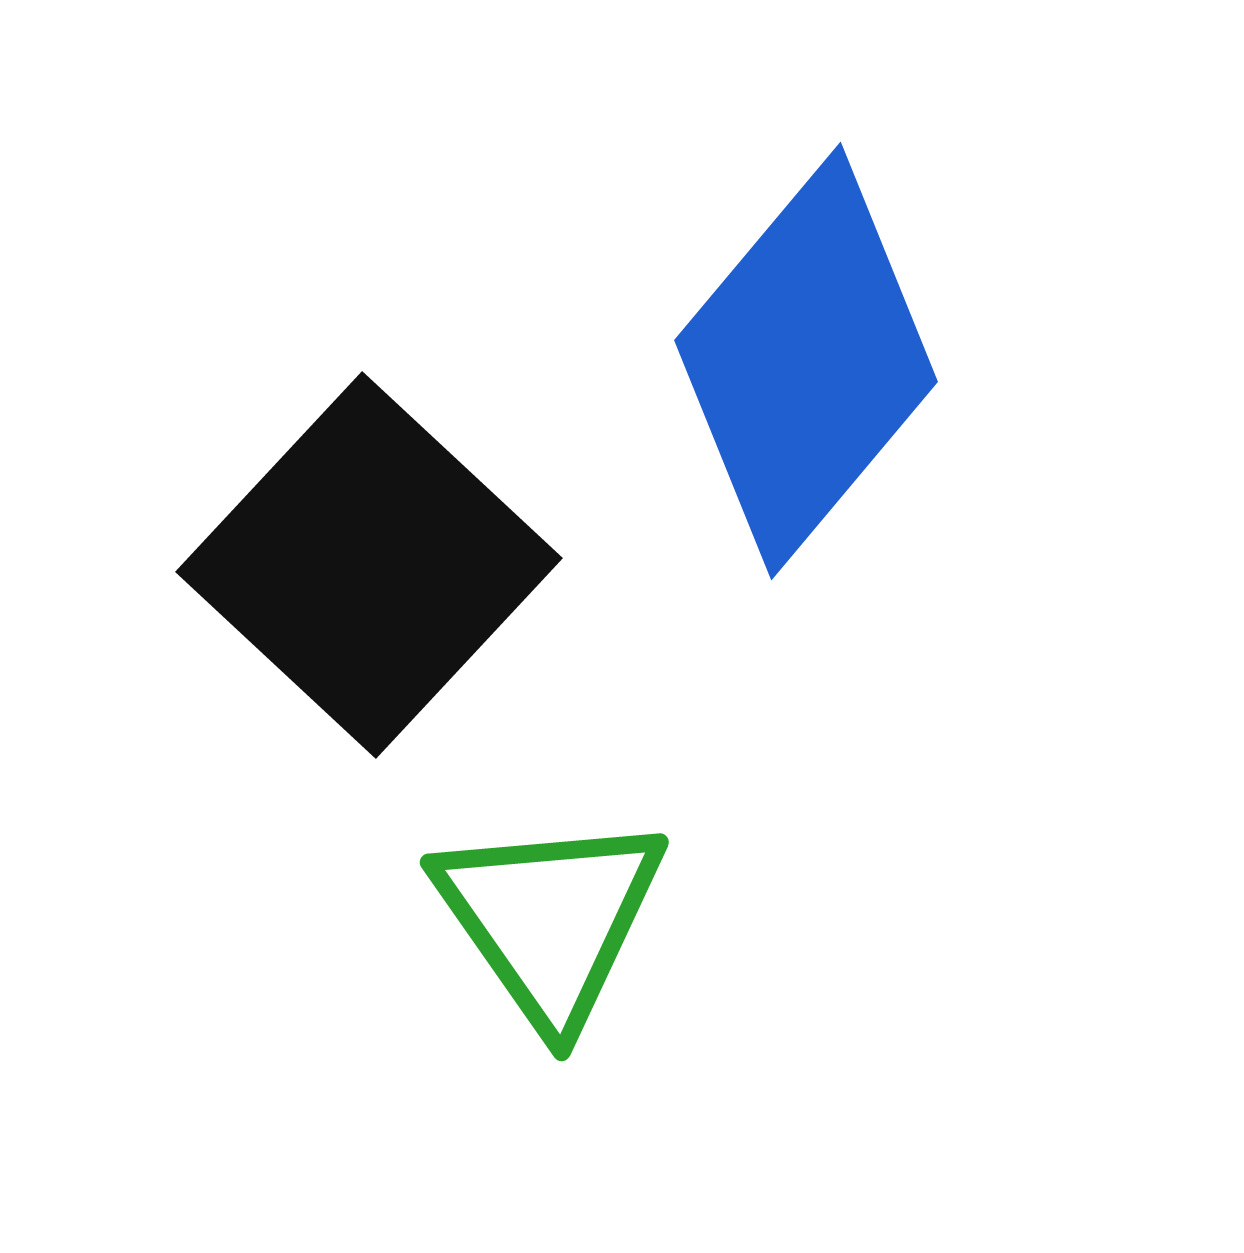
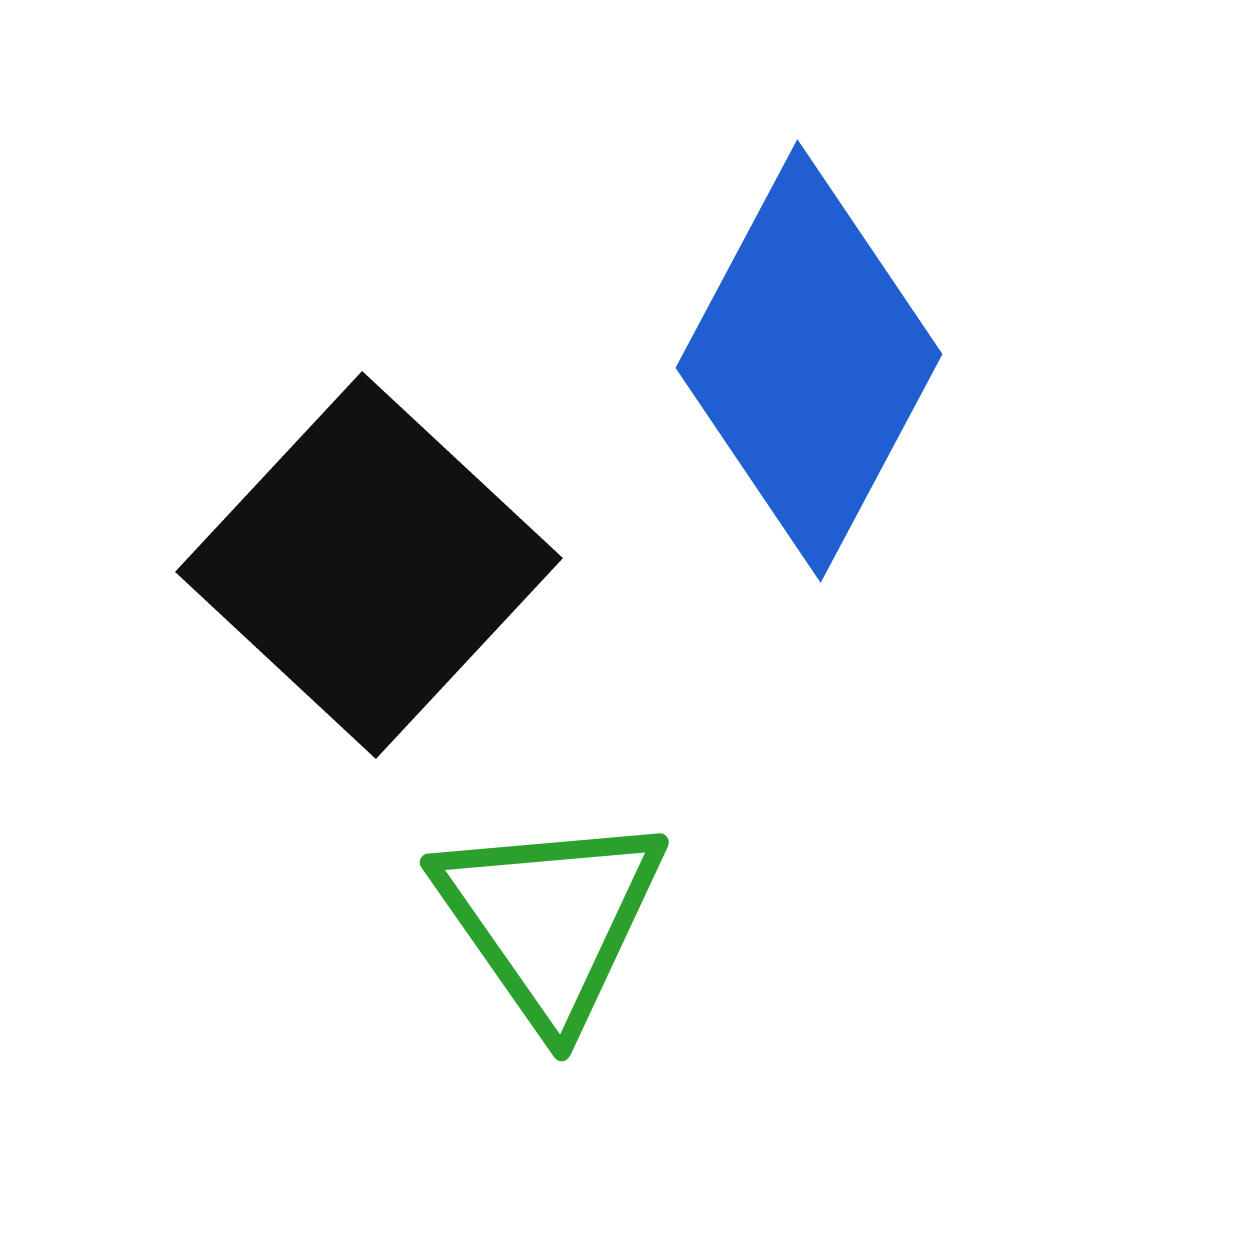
blue diamond: moved 3 px right; rotated 12 degrees counterclockwise
